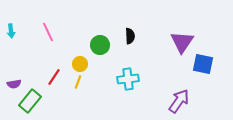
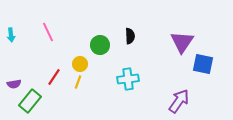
cyan arrow: moved 4 px down
